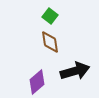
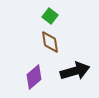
purple diamond: moved 3 px left, 5 px up
